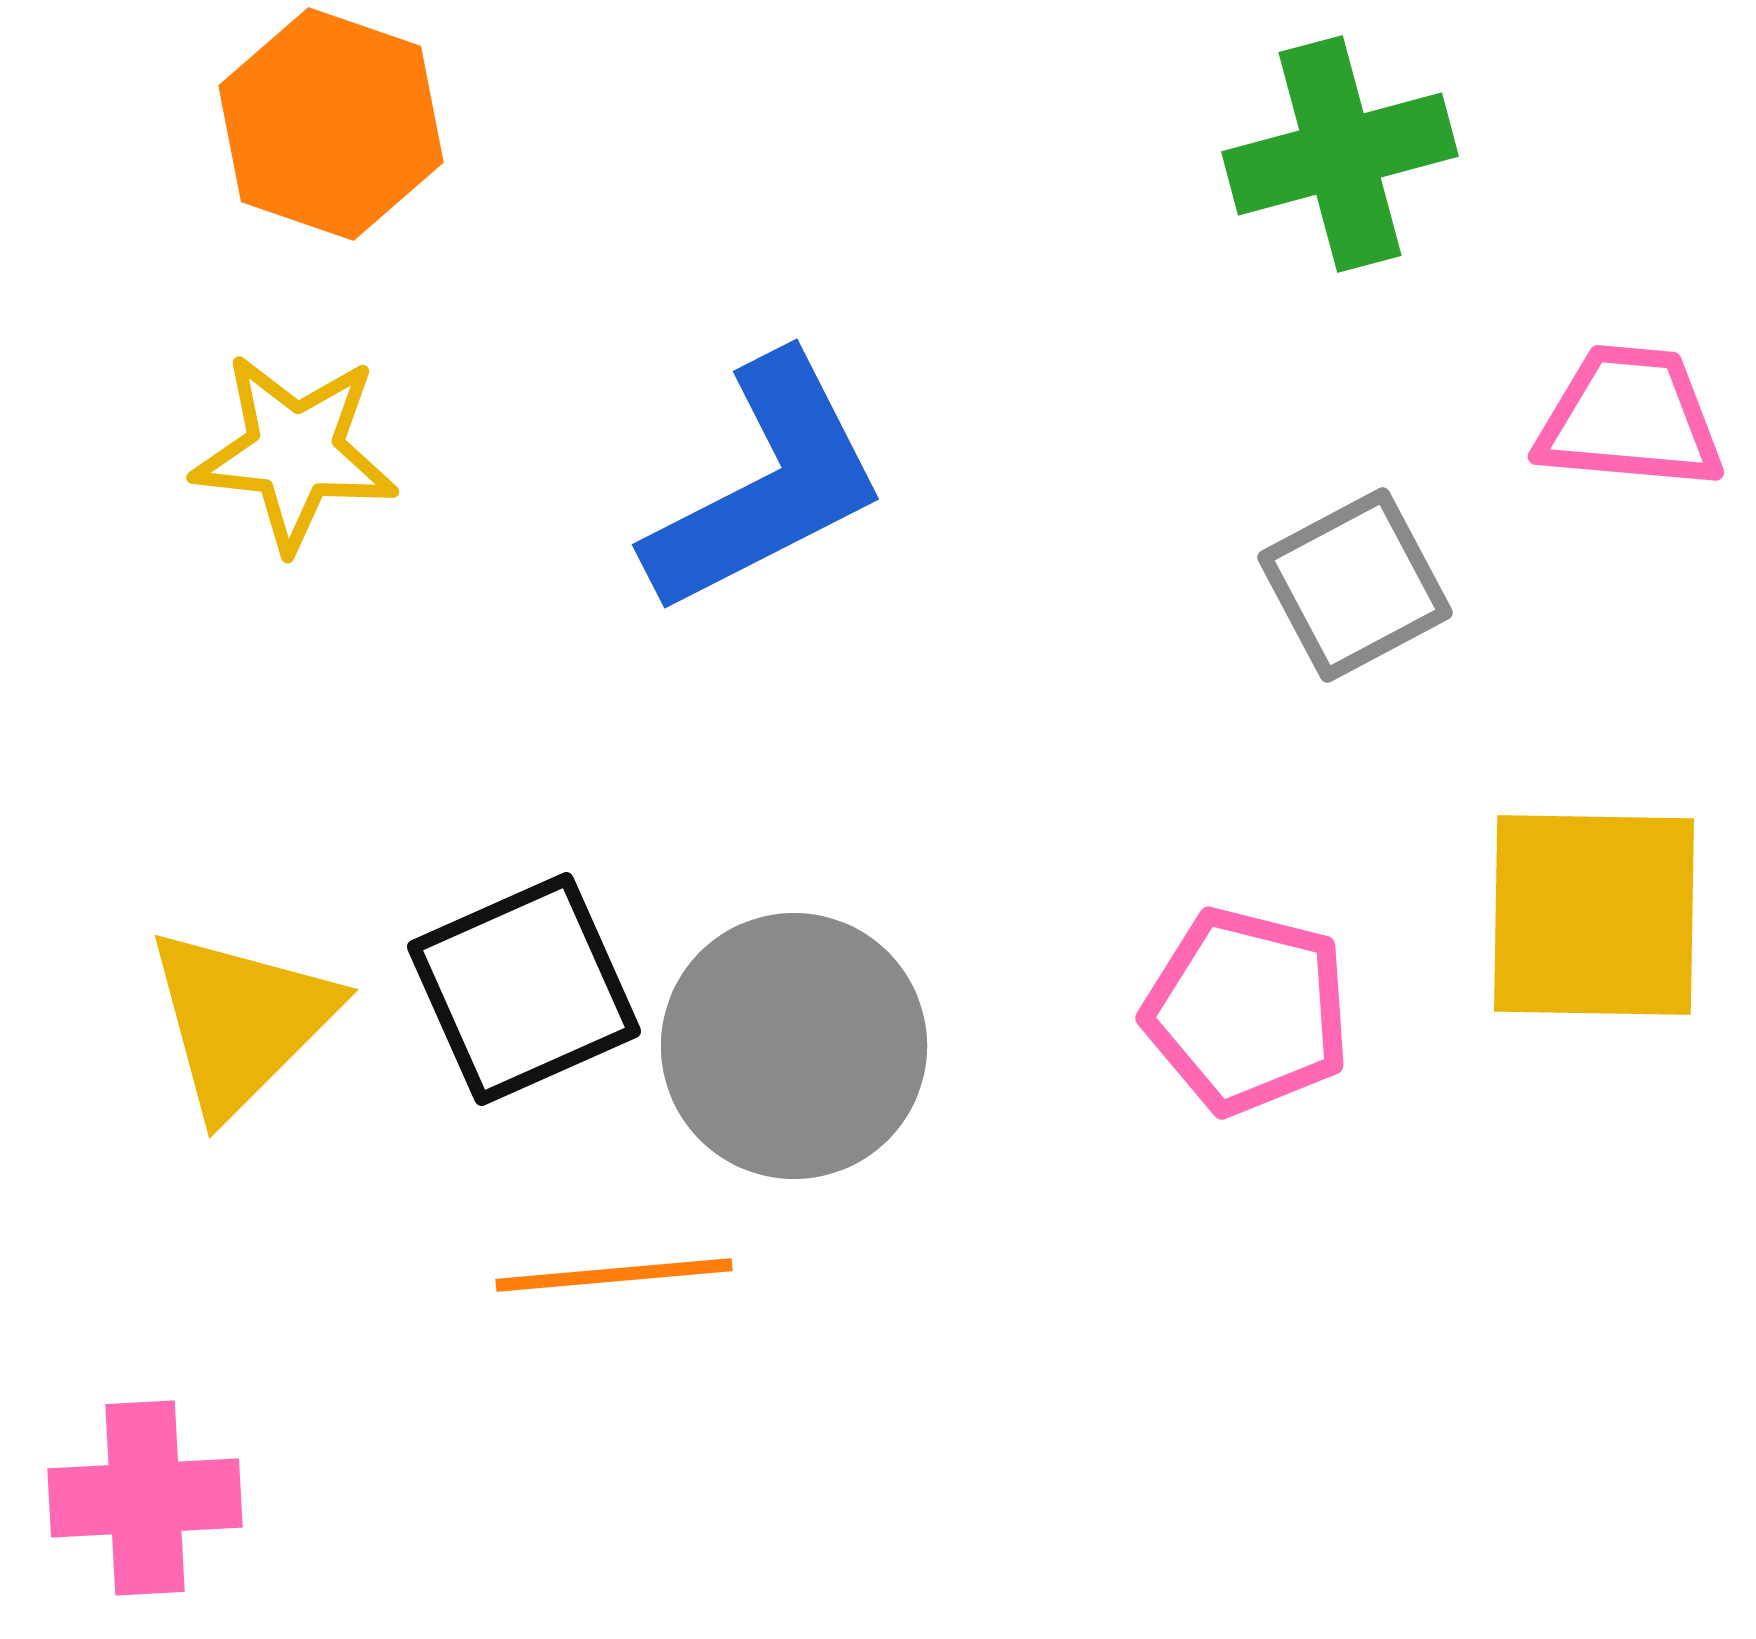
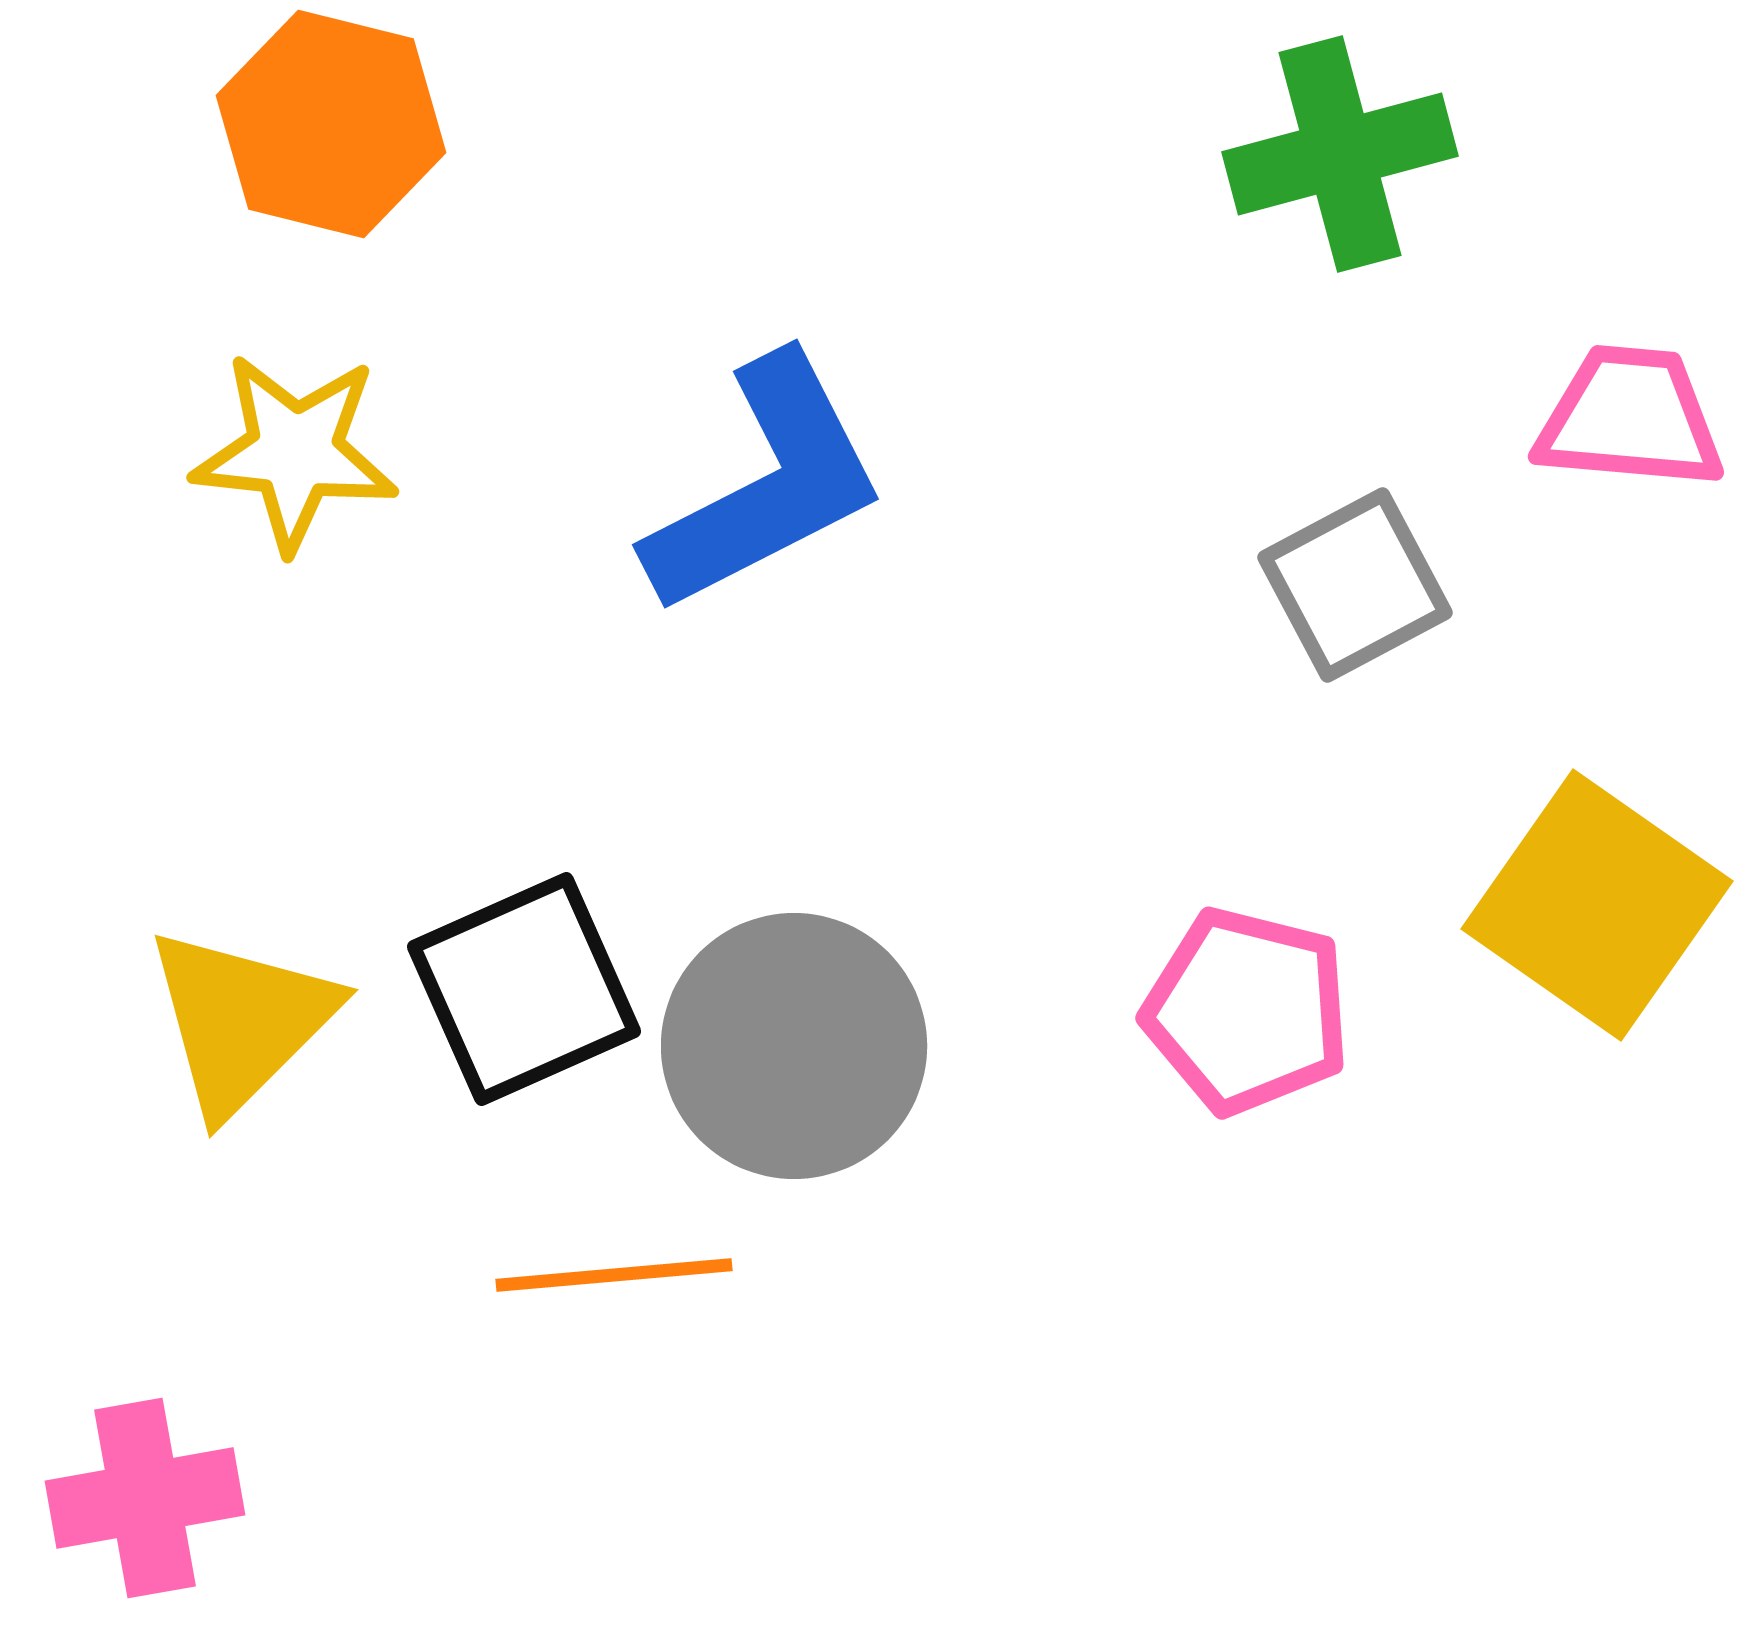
orange hexagon: rotated 5 degrees counterclockwise
yellow square: moved 3 px right, 10 px up; rotated 34 degrees clockwise
pink cross: rotated 7 degrees counterclockwise
